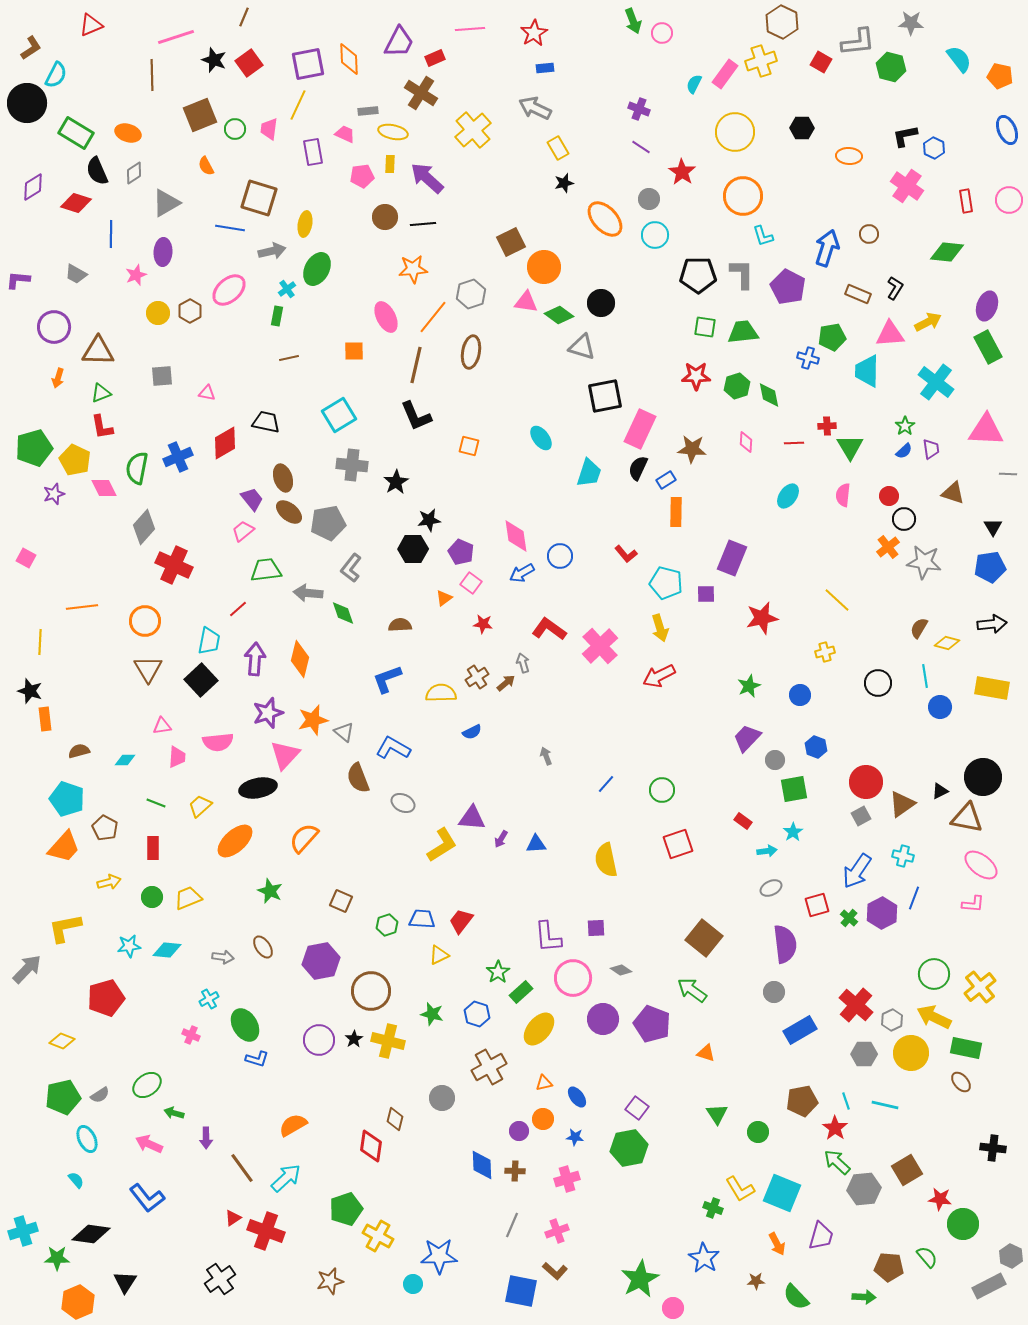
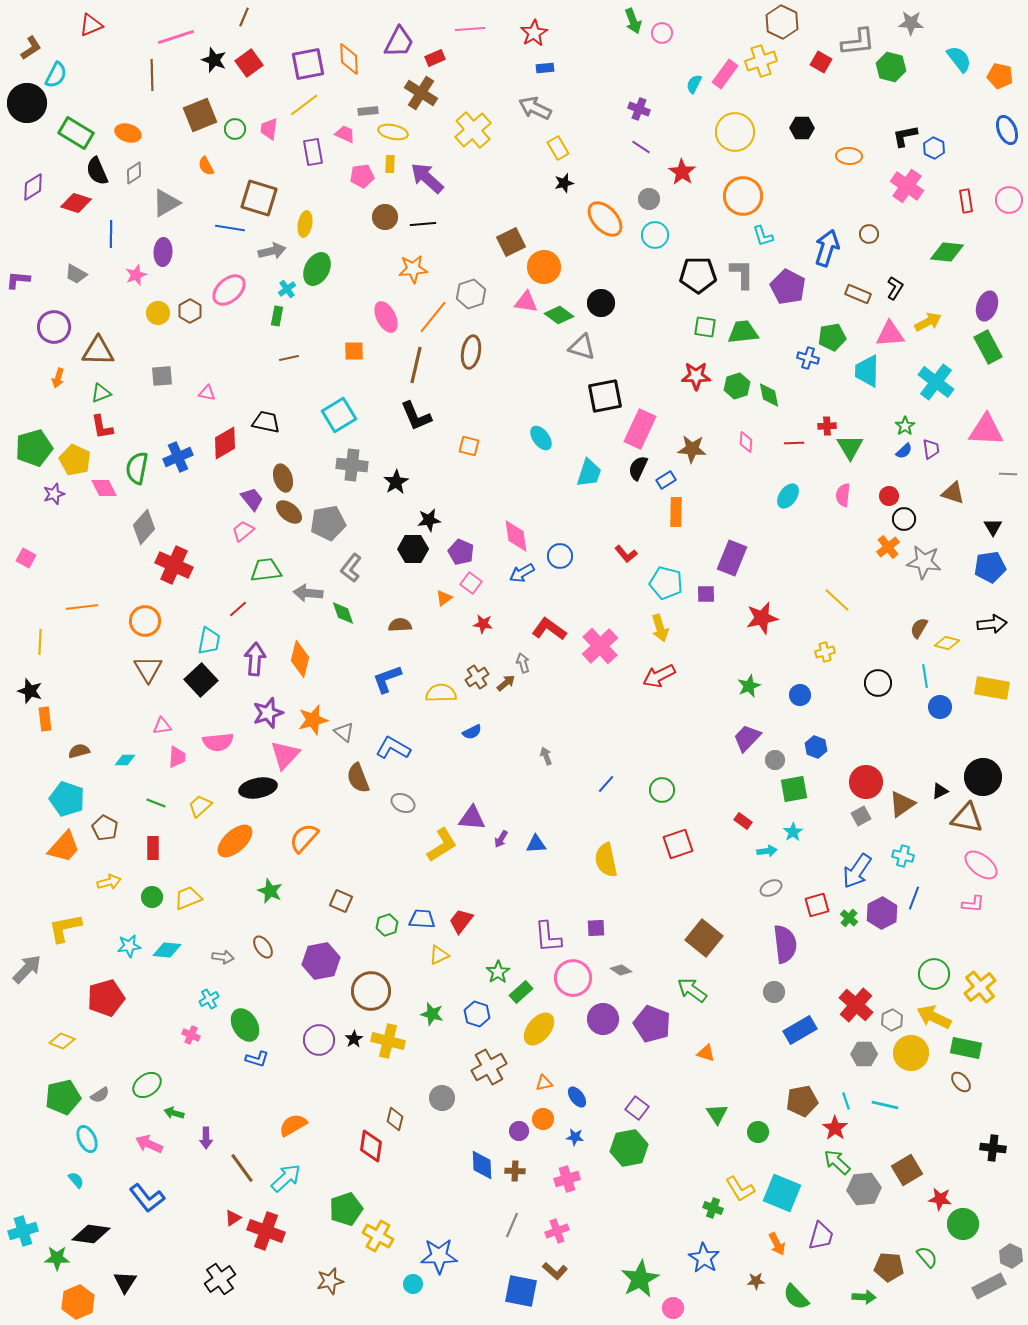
yellow line at (298, 105): moved 6 px right; rotated 28 degrees clockwise
